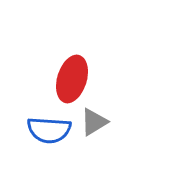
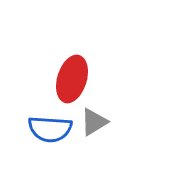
blue semicircle: moved 1 px right, 1 px up
